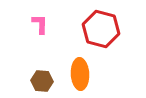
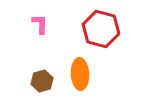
brown hexagon: rotated 20 degrees counterclockwise
